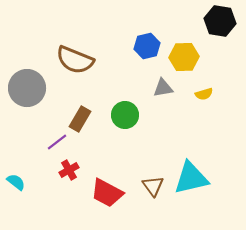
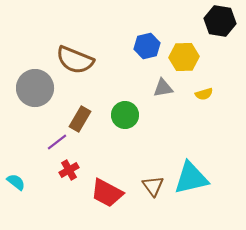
gray circle: moved 8 px right
